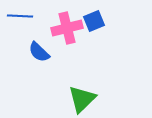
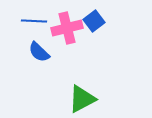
blue line: moved 14 px right, 5 px down
blue square: rotated 15 degrees counterclockwise
green triangle: rotated 16 degrees clockwise
